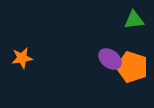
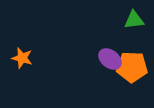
orange star: rotated 25 degrees clockwise
orange pentagon: rotated 16 degrees counterclockwise
